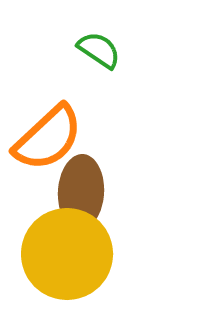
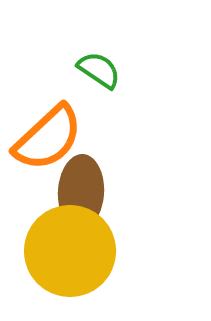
green semicircle: moved 20 px down
yellow circle: moved 3 px right, 3 px up
